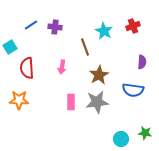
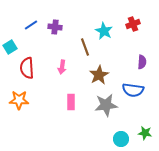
red cross: moved 2 px up
gray star: moved 9 px right, 3 px down
